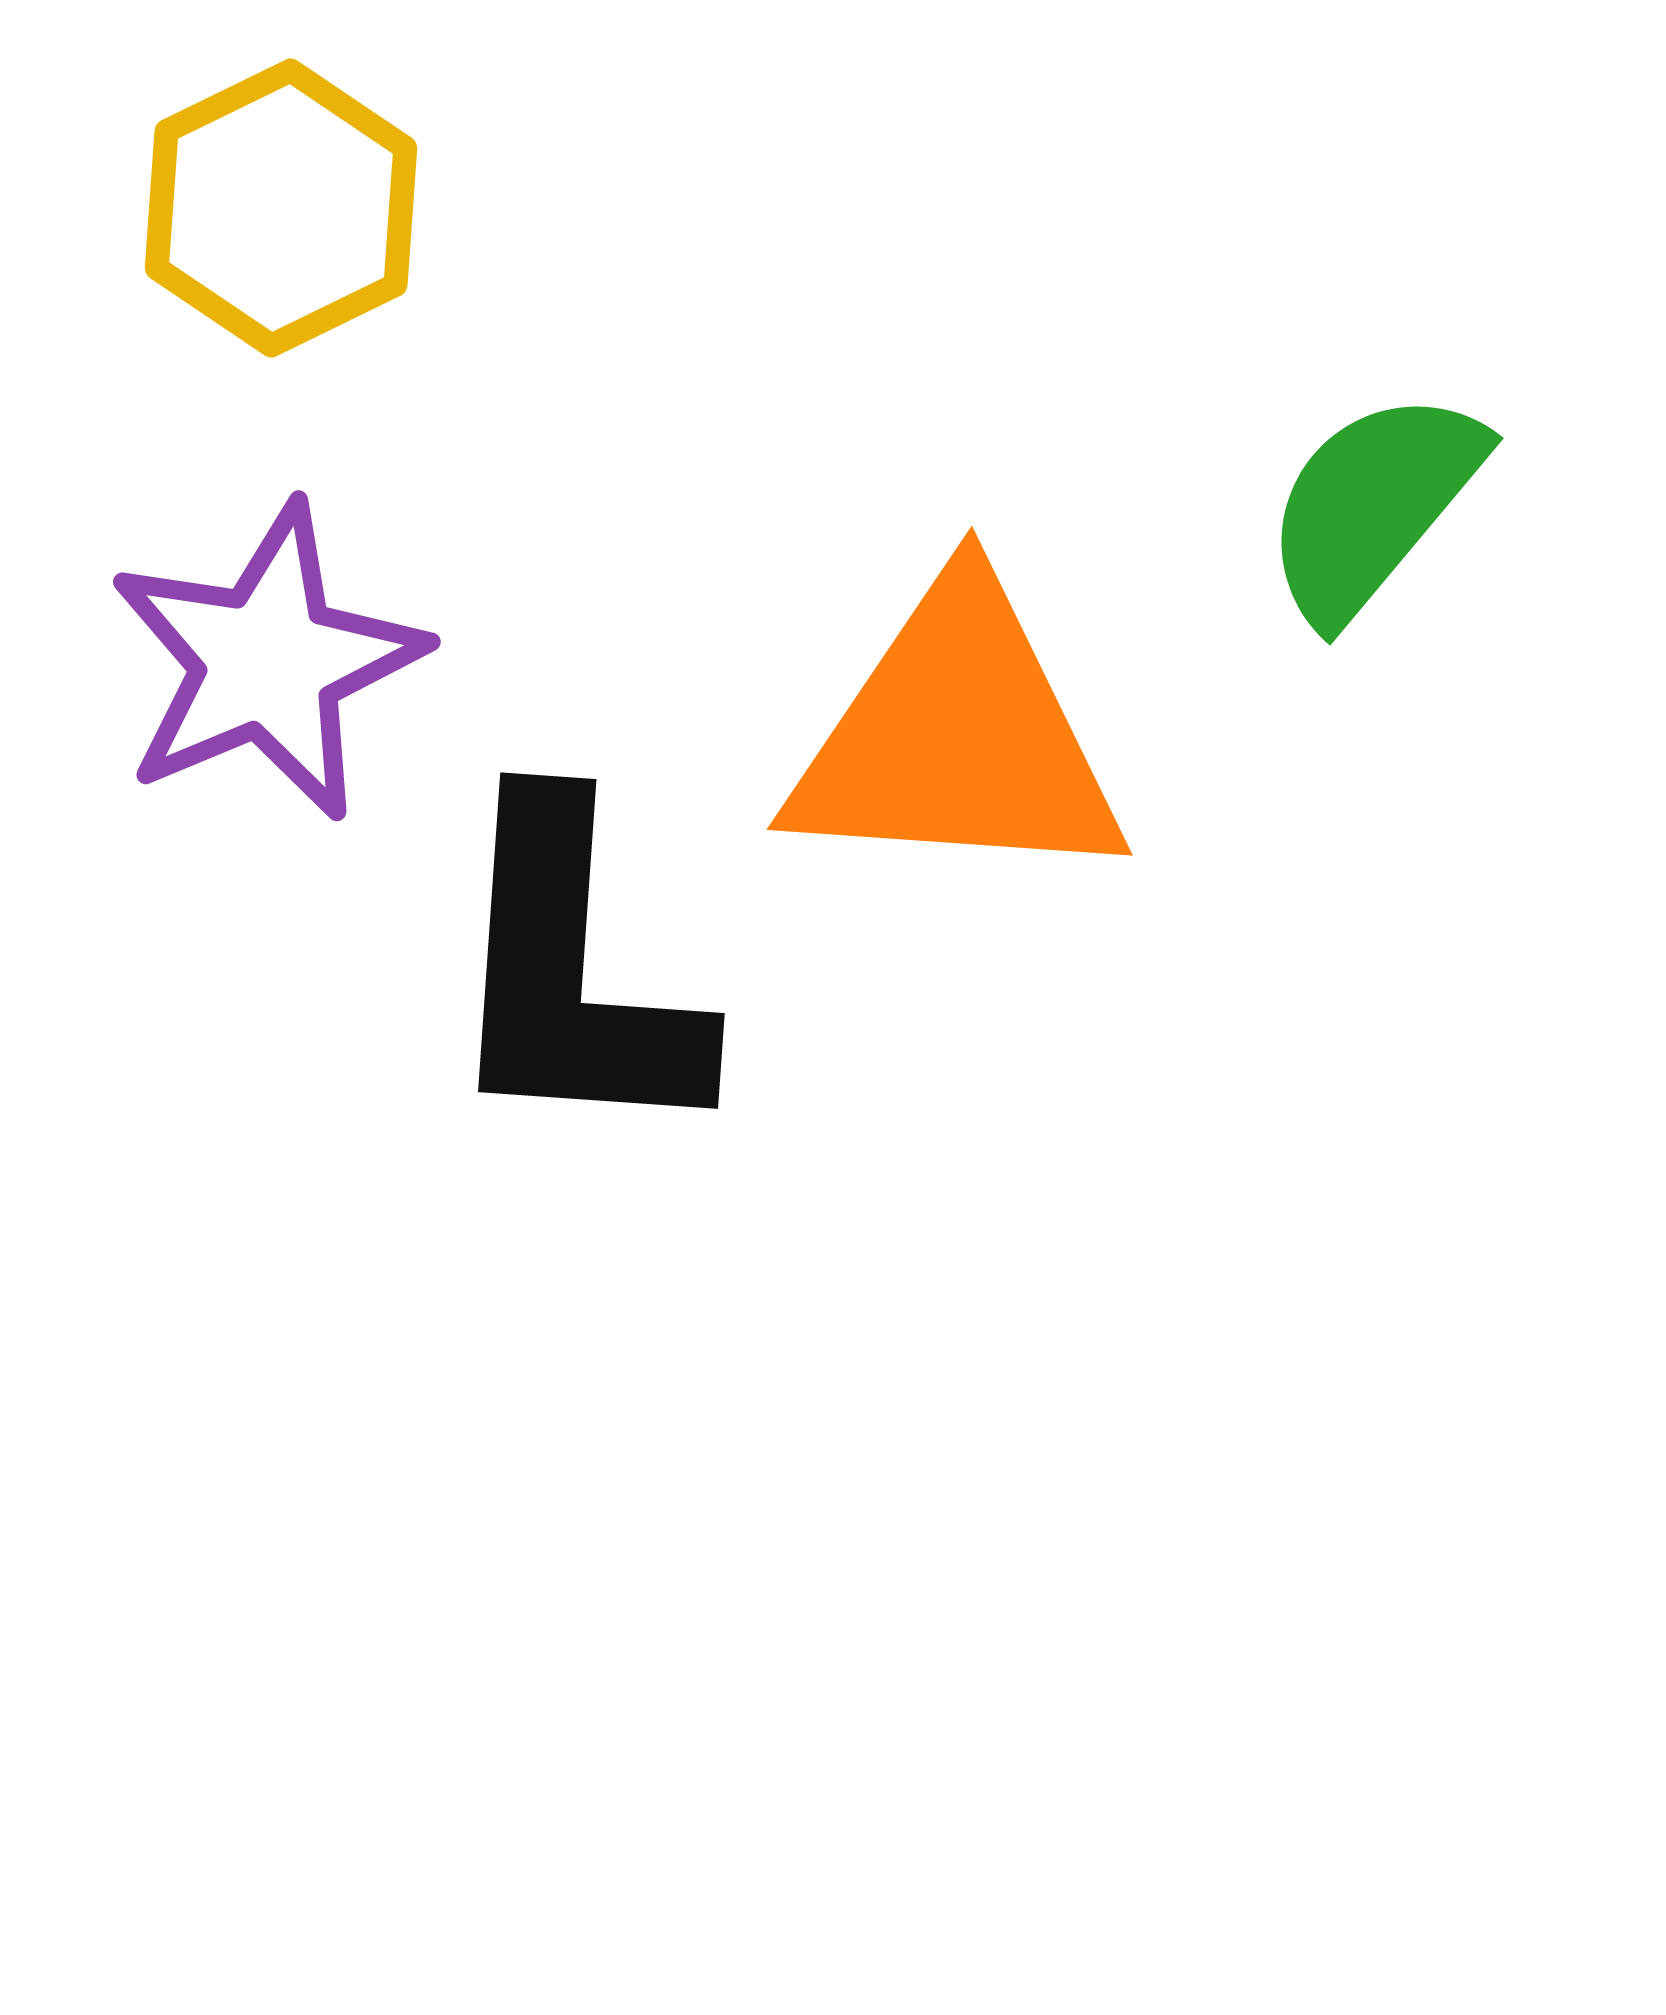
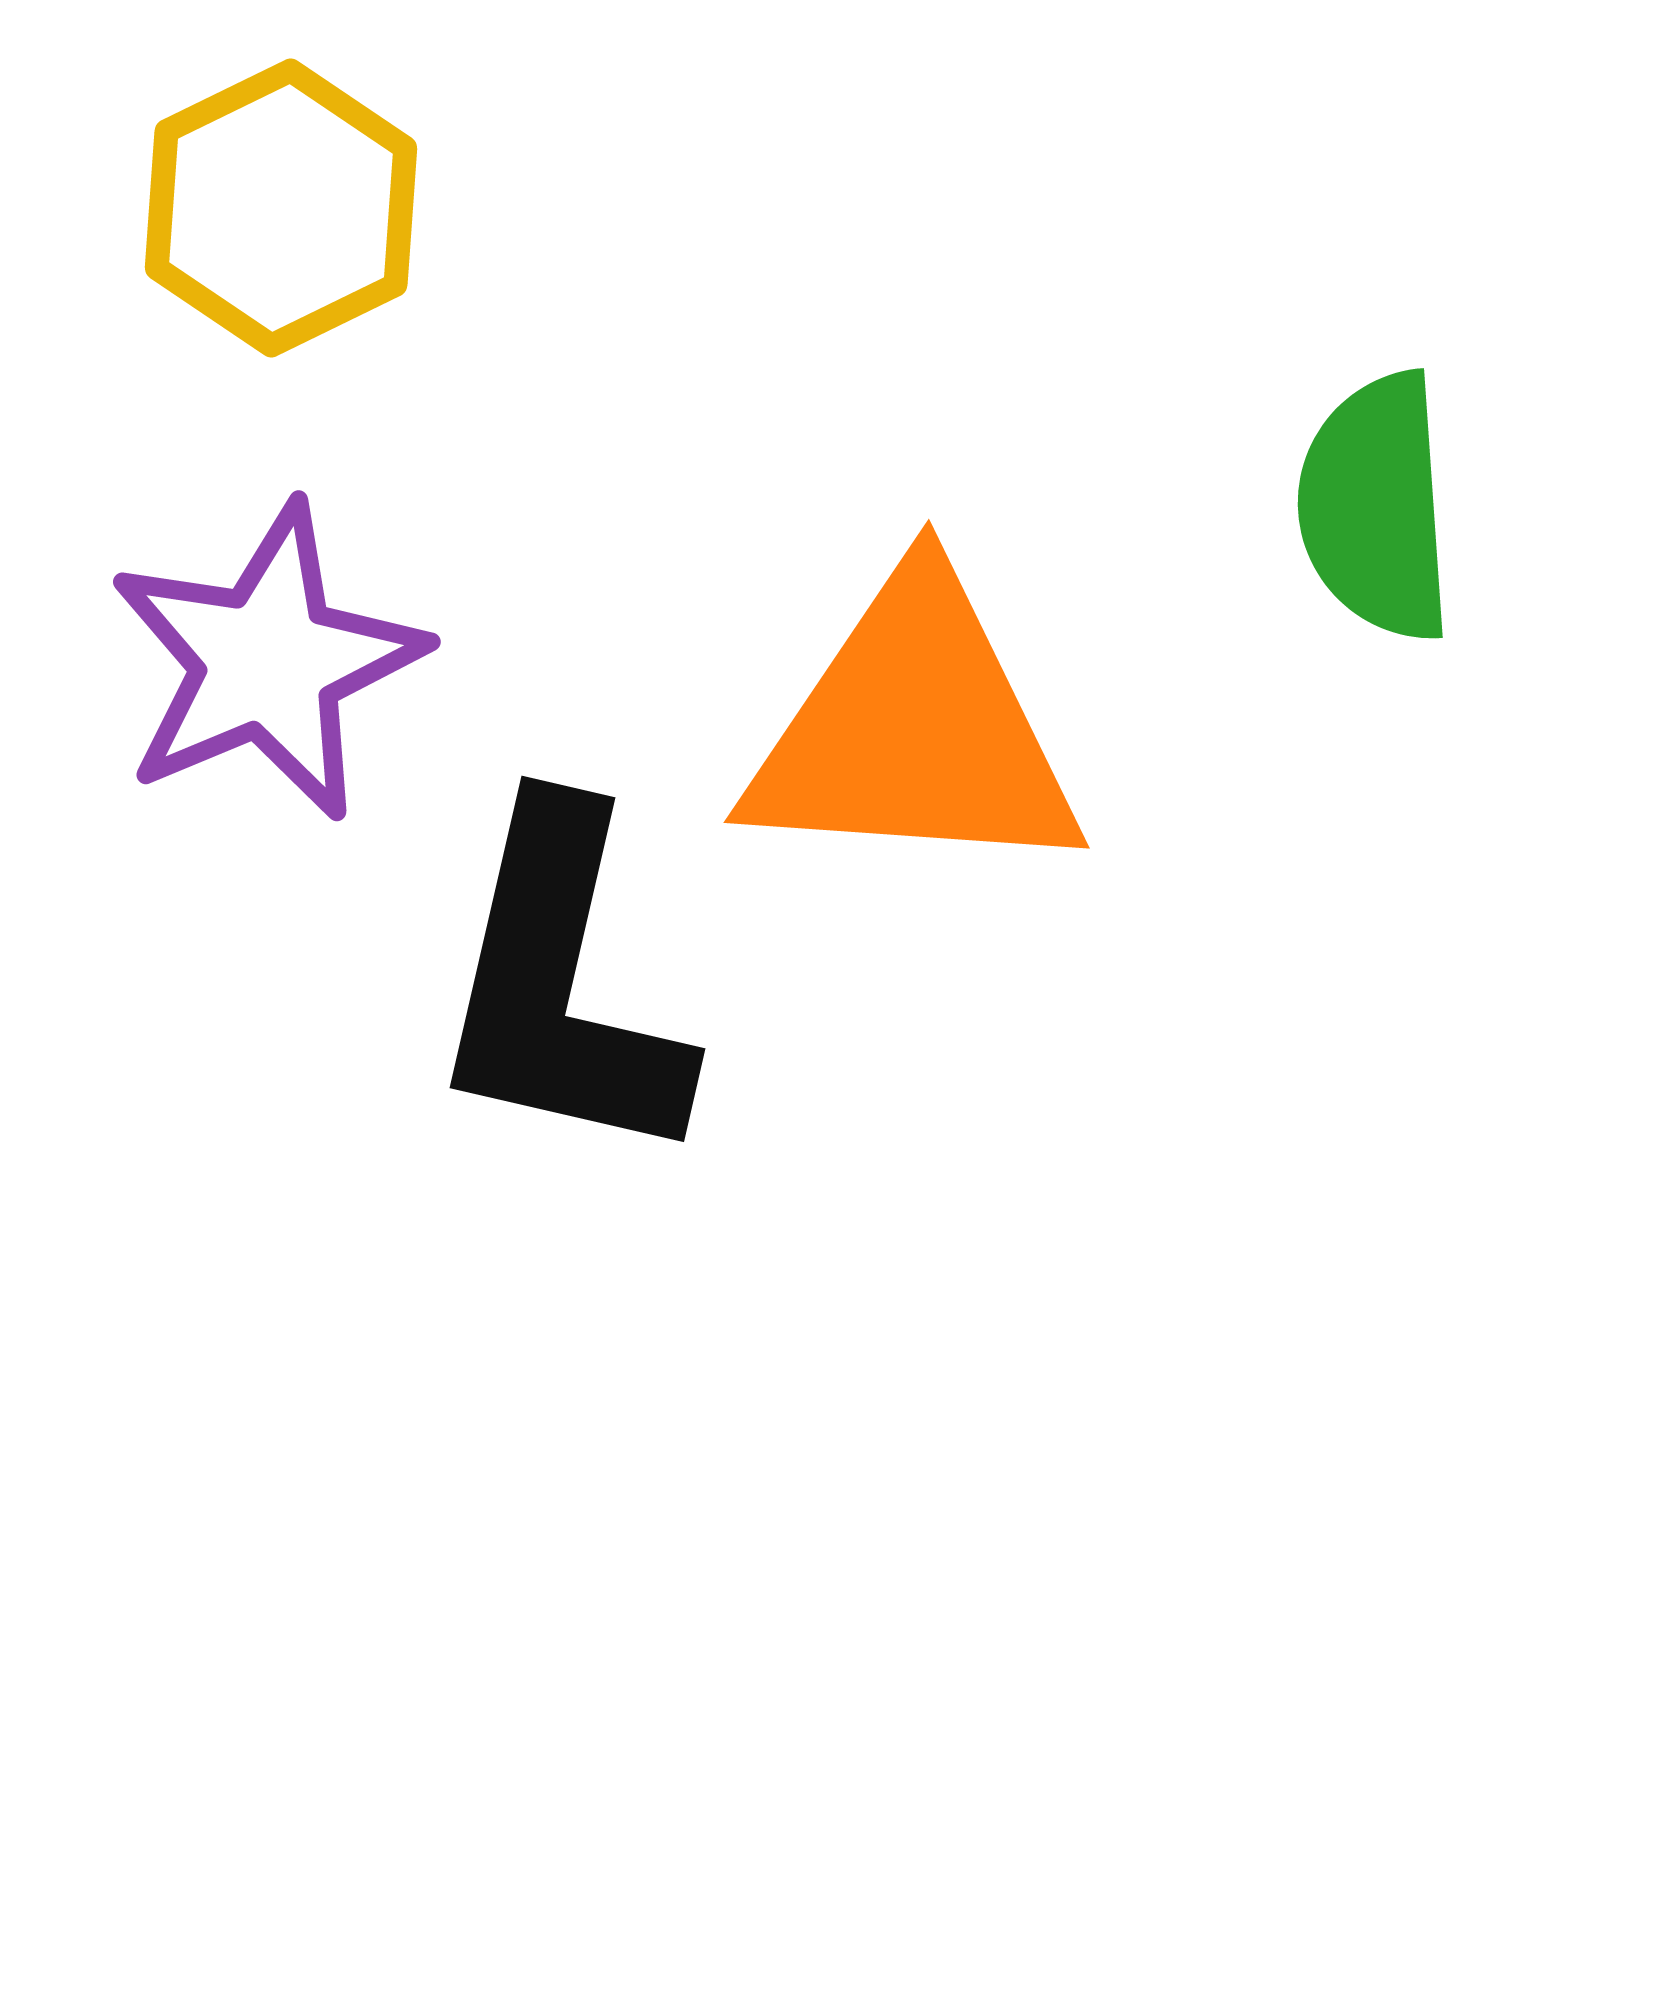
green semicircle: moved 3 px right, 2 px down; rotated 44 degrees counterclockwise
orange triangle: moved 43 px left, 7 px up
black L-shape: moved 11 px left, 12 px down; rotated 9 degrees clockwise
